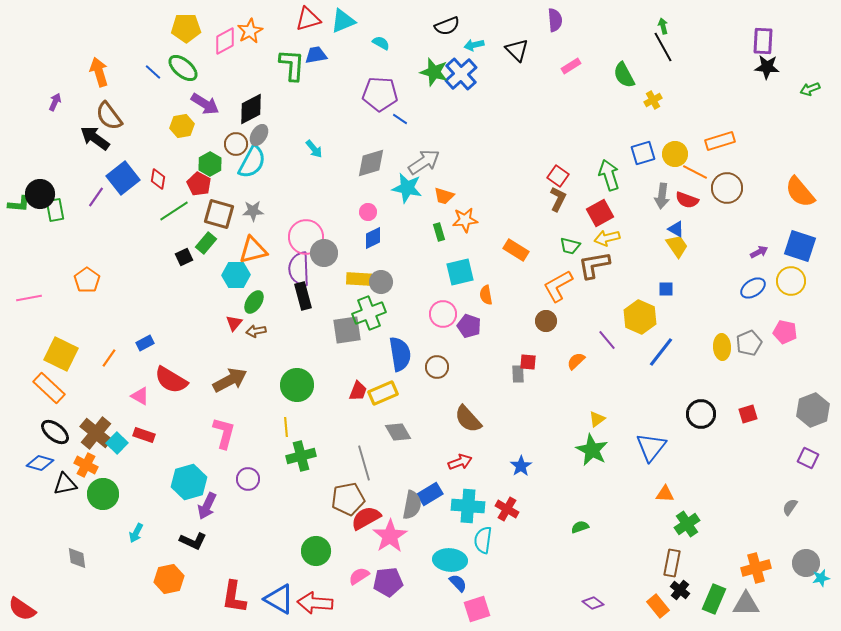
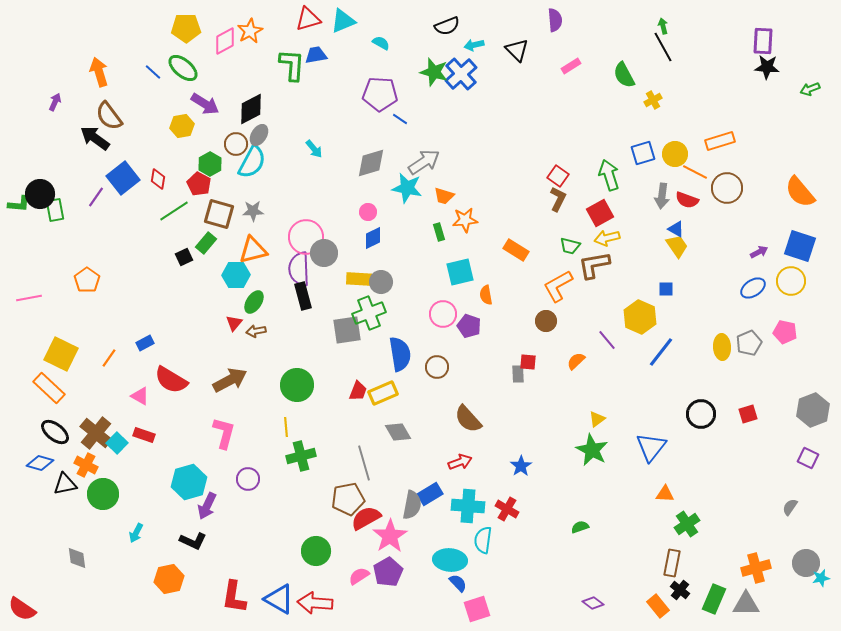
purple pentagon at (388, 582): moved 10 px up; rotated 24 degrees counterclockwise
